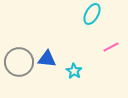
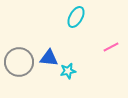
cyan ellipse: moved 16 px left, 3 px down
blue triangle: moved 2 px right, 1 px up
cyan star: moved 6 px left; rotated 28 degrees clockwise
